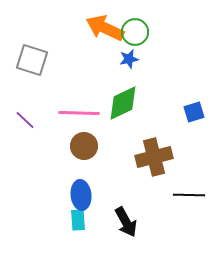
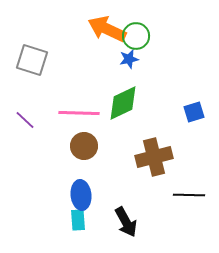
orange arrow: moved 2 px right, 1 px down
green circle: moved 1 px right, 4 px down
